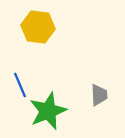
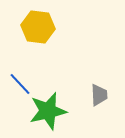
blue line: moved 1 px up; rotated 20 degrees counterclockwise
green star: rotated 9 degrees clockwise
